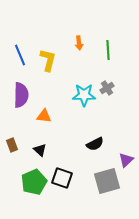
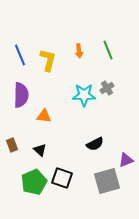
orange arrow: moved 8 px down
green line: rotated 18 degrees counterclockwise
purple triangle: rotated 21 degrees clockwise
